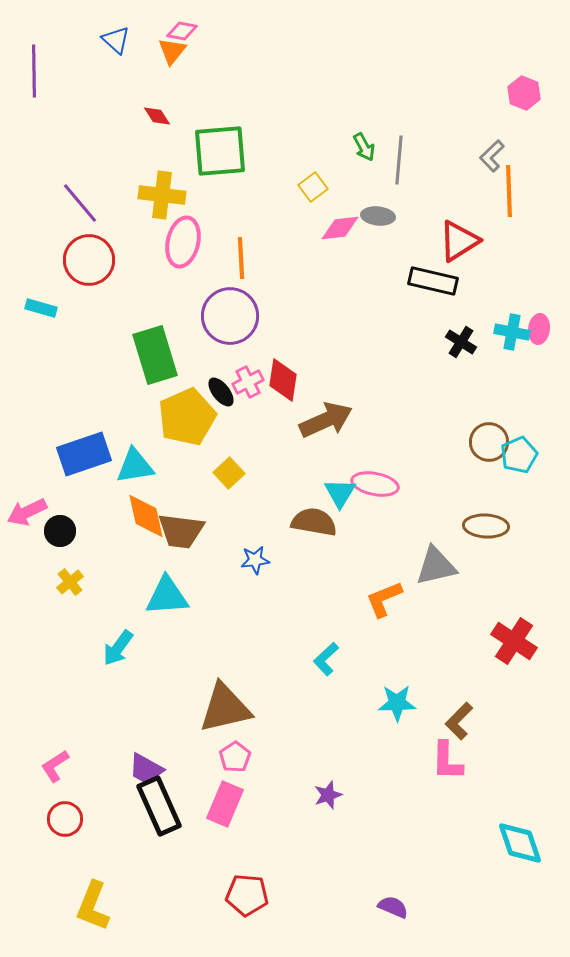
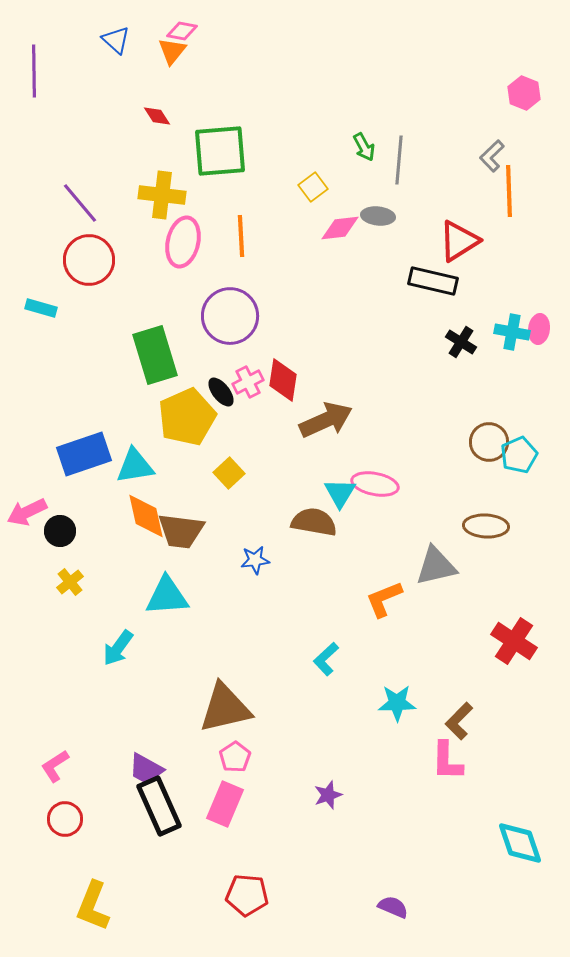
orange line at (241, 258): moved 22 px up
